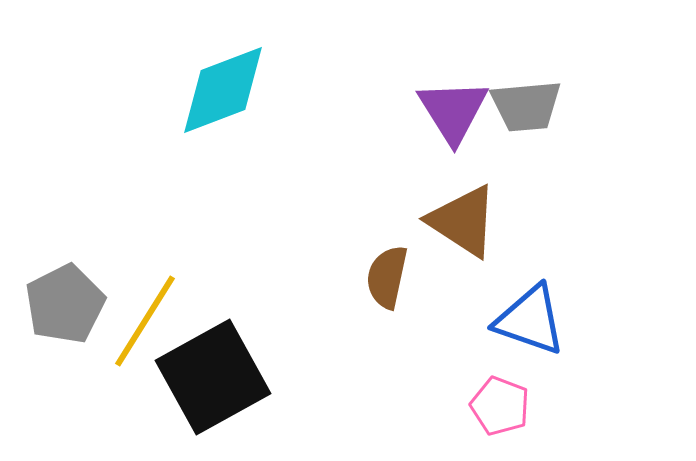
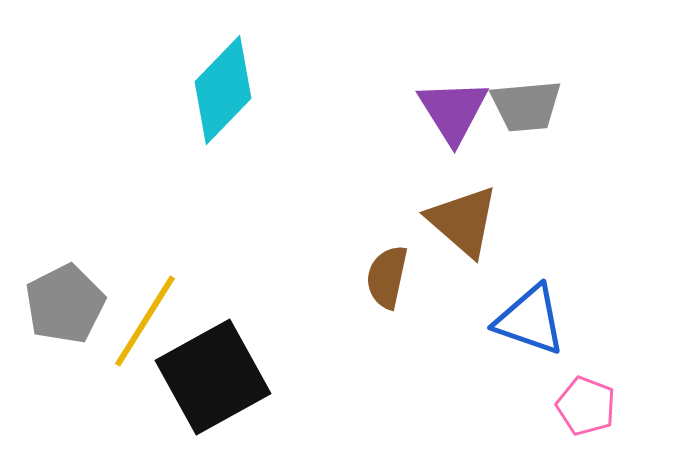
cyan diamond: rotated 25 degrees counterclockwise
brown triangle: rotated 8 degrees clockwise
pink pentagon: moved 86 px right
